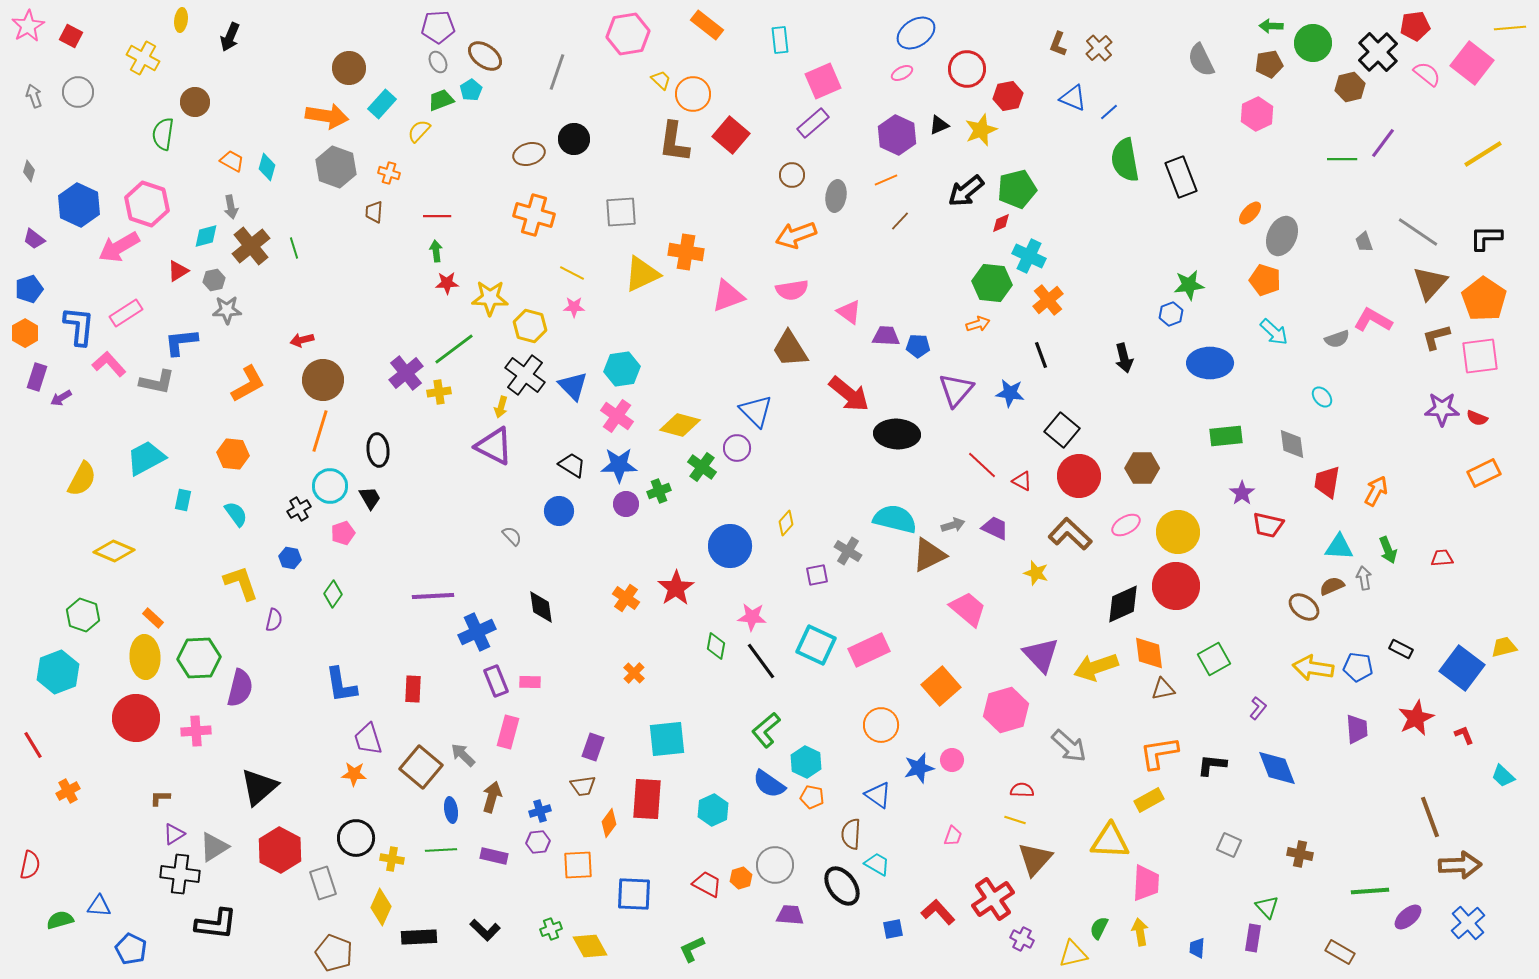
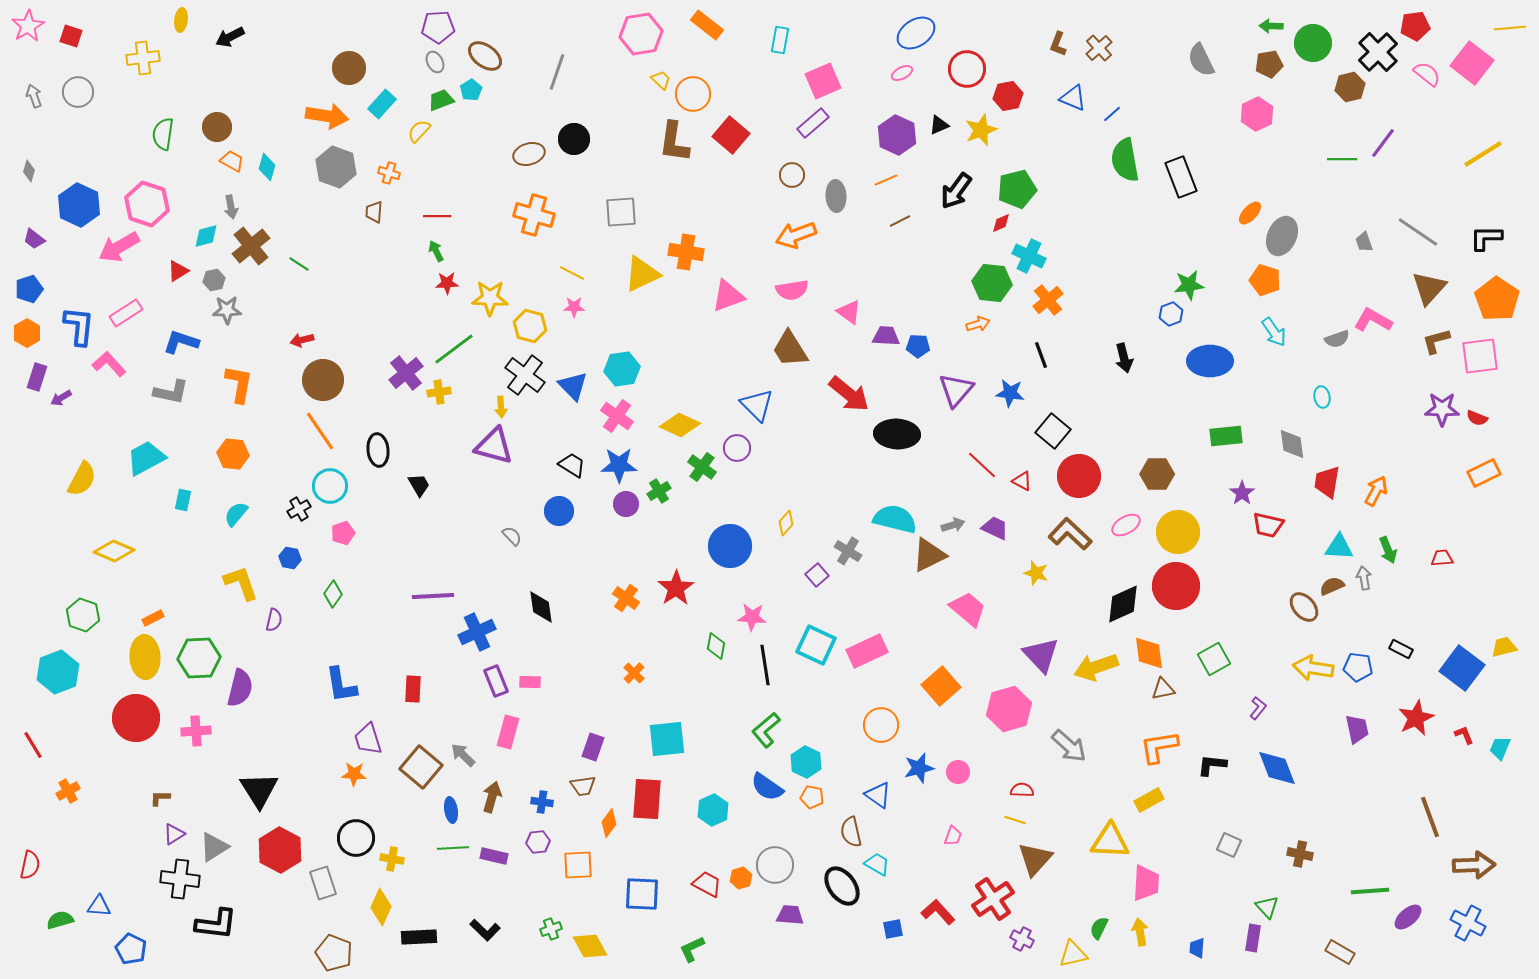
pink hexagon at (628, 34): moved 13 px right
red square at (71, 36): rotated 10 degrees counterclockwise
black arrow at (230, 37): rotated 40 degrees clockwise
cyan rectangle at (780, 40): rotated 16 degrees clockwise
yellow cross at (143, 58): rotated 36 degrees counterclockwise
gray ellipse at (438, 62): moved 3 px left
brown circle at (195, 102): moved 22 px right, 25 px down
blue line at (1109, 112): moved 3 px right, 2 px down
black arrow at (966, 191): moved 10 px left; rotated 15 degrees counterclockwise
gray ellipse at (836, 196): rotated 12 degrees counterclockwise
brown line at (900, 221): rotated 20 degrees clockwise
green line at (294, 248): moved 5 px right, 16 px down; rotated 40 degrees counterclockwise
green arrow at (436, 251): rotated 20 degrees counterclockwise
brown triangle at (1430, 283): moved 1 px left, 5 px down
orange pentagon at (1484, 299): moved 13 px right
cyan arrow at (1274, 332): rotated 12 degrees clockwise
orange hexagon at (25, 333): moved 2 px right
brown L-shape at (1436, 337): moved 4 px down
blue L-shape at (181, 342): rotated 24 degrees clockwise
blue ellipse at (1210, 363): moved 2 px up
gray L-shape at (157, 382): moved 14 px right, 10 px down
orange L-shape at (248, 384): moved 9 px left; rotated 51 degrees counterclockwise
cyan ellipse at (1322, 397): rotated 30 degrees clockwise
yellow arrow at (501, 407): rotated 20 degrees counterclockwise
blue triangle at (756, 411): moved 1 px right, 6 px up
yellow diamond at (680, 425): rotated 9 degrees clockwise
black square at (1062, 430): moved 9 px left, 1 px down
orange line at (320, 431): rotated 51 degrees counterclockwise
purple triangle at (494, 446): rotated 12 degrees counterclockwise
brown hexagon at (1142, 468): moved 15 px right, 6 px down
green cross at (659, 491): rotated 10 degrees counterclockwise
black trapezoid at (370, 498): moved 49 px right, 13 px up
cyan semicircle at (236, 514): rotated 104 degrees counterclockwise
purple square at (817, 575): rotated 30 degrees counterclockwise
brown ellipse at (1304, 607): rotated 12 degrees clockwise
orange rectangle at (153, 618): rotated 70 degrees counterclockwise
pink rectangle at (869, 650): moved 2 px left, 1 px down
black line at (761, 661): moved 4 px right, 4 px down; rotated 27 degrees clockwise
pink hexagon at (1006, 710): moved 3 px right, 1 px up
purple trapezoid at (1357, 729): rotated 8 degrees counterclockwise
orange L-shape at (1159, 753): moved 6 px up
pink circle at (952, 760): moved 6 px right, 12 px down
cyan trapezoid at (1503, 776): moved 3 px left, 28 px up; rotated 70 degrees clockwise
blue semicircle at (769, 784): moved 2 px left, 3 px down
black triangle at (259, 787): moved 3 px down; rotated 21 degrees counterclockwise
blue cross at (540, 811): moved 2 px right, 9 px up; rotated 25 degrees clockwise
brown semicircle at (851, 834): moved 2 px up; rotated 16 degrees counterclockwise
green line at (441, 850): moved 12 px right, 2 px up
brown arrow at (1460, 865): moved 14 px right
black cross at (180, 874): moved 5 px down
blue square at (634, 894): moved 8 px right
blue cross at (1468, 923): rotated 20 degrees counterclockwise
